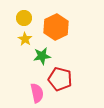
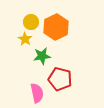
yellow circle: moved 7 px right, 4 px down
